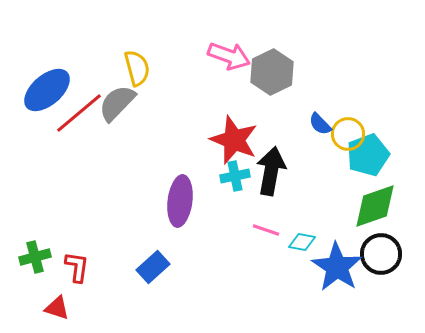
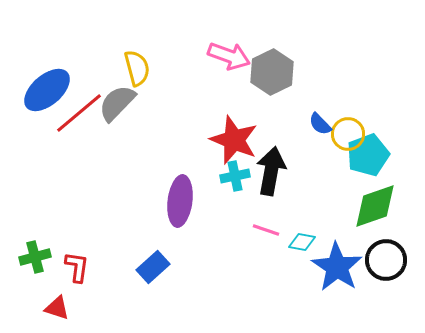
black circle: moved 5 px right, 6 px down
